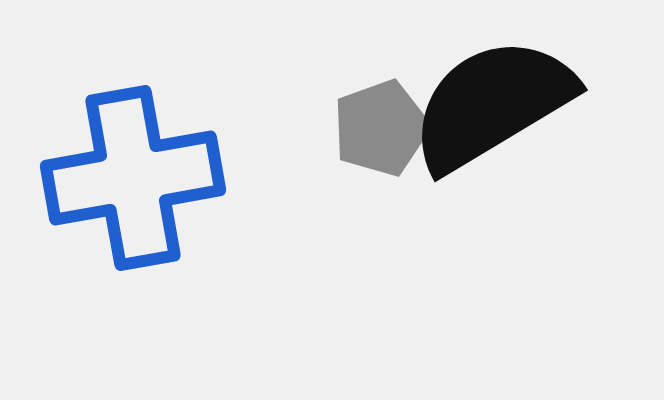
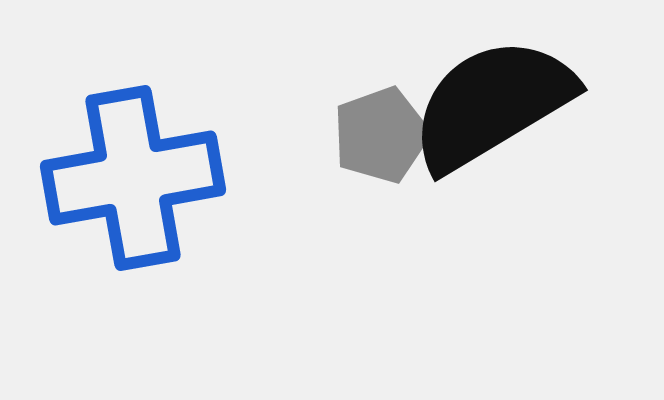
gray pentagon: moved 7 px down
